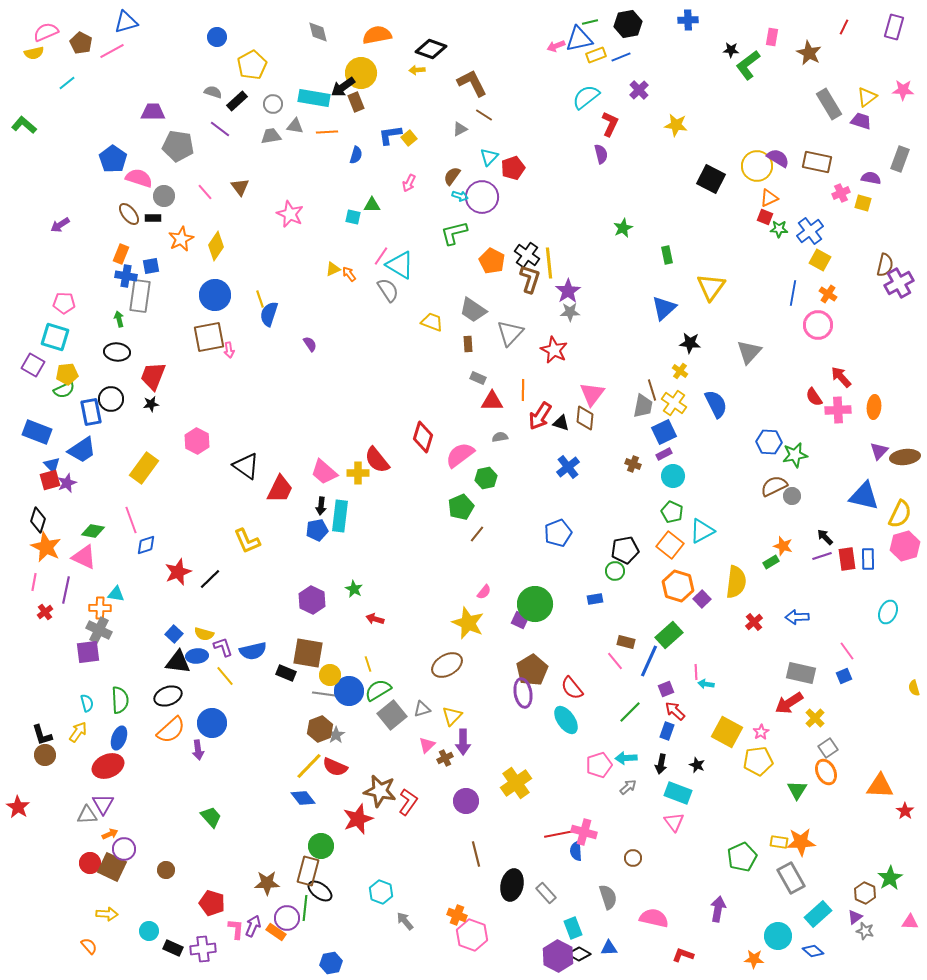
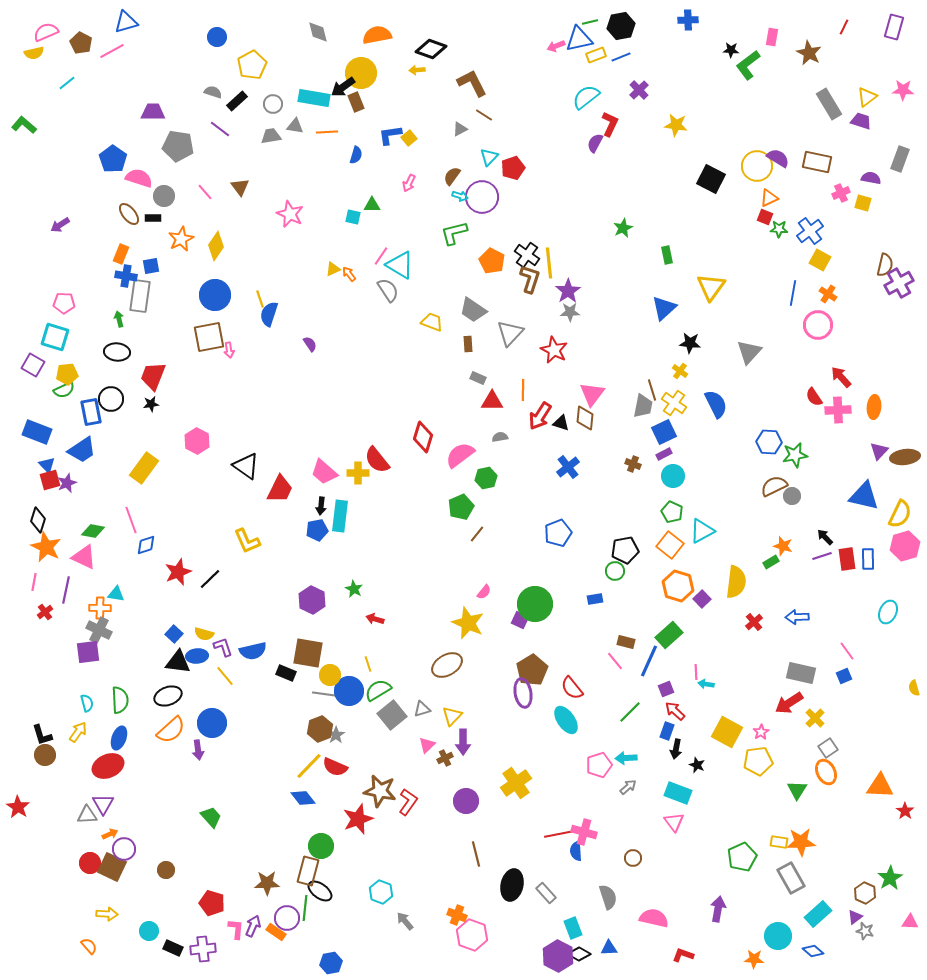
black hexagon at (628, 24): moved 7 px left, 2 px down
purple semicircle at (601, 154): moved 6 px left, 11 px up; rotated 138 degrees counterclockwise
blue triangle at (52, 465): moved 5 px left
black arrow at (661, 764): moved 15 px right, 15 px up
